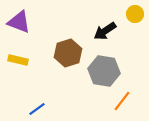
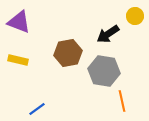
yellow circle: moved 2 px down
black arrow: moved 3 px right, 3 px down
brown hexagon: rotated 8 degrees clockwise
orange line: rotated 50 degrees counterclockwise
